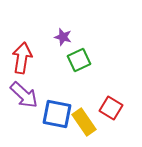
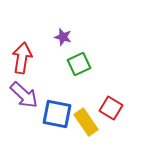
green square: moved 4 px down
yellow rectangle: moved 2 px right
